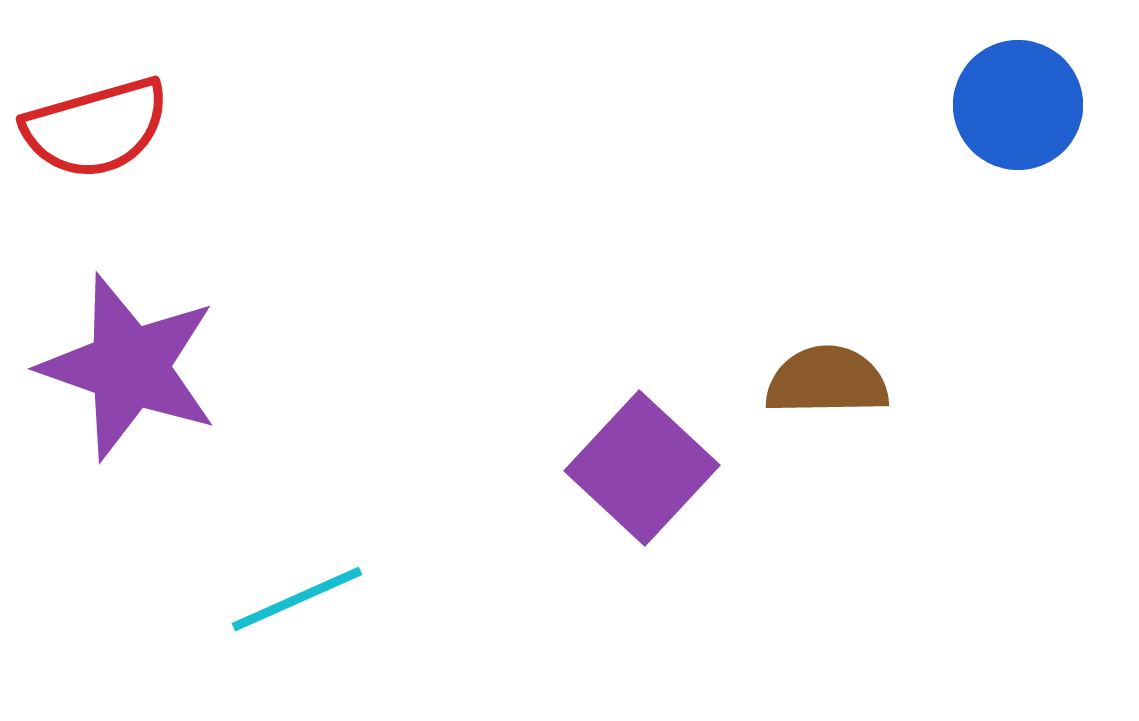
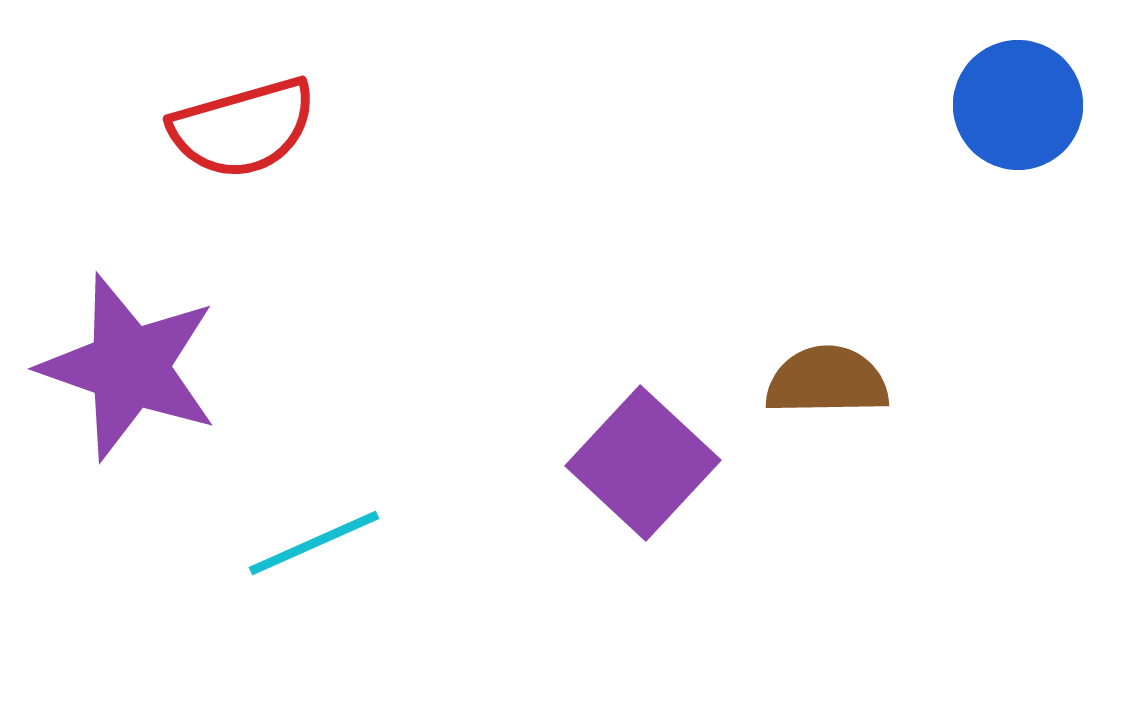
red semicircle: moved 147 px right
purple square: moved 1 px right, 5 px up
cyan line: moved 17 px right, 56 px up
